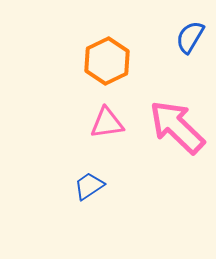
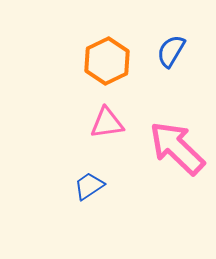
blue semicircle: moved 19 px left, 14 px down
pink arrow: moved 21 px down
